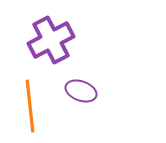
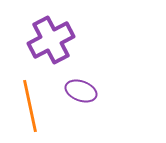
orange line: rotated 6 degrees counterclockwise
